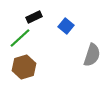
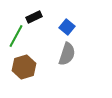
blue square: moved 1 px right, 1 px down
green line: moved 4 px left, 2 px up; rotated 20 degrees counterclockwise
gray semicircle: moved 25 px left, 1 px up
